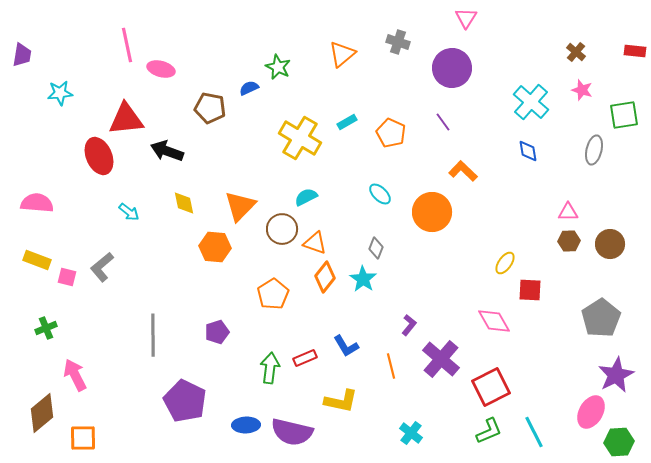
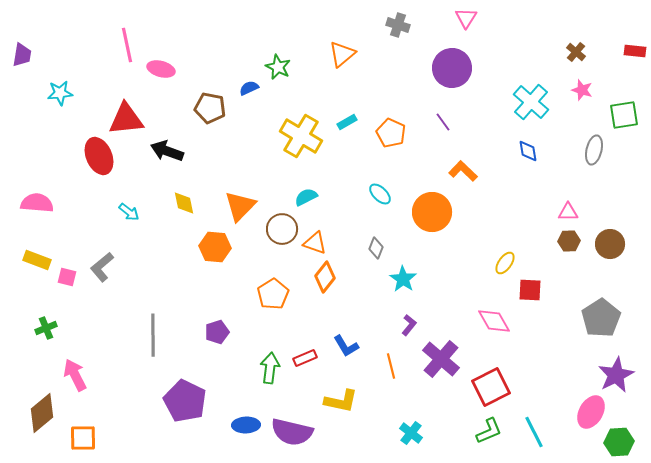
gray cross at (398, 42): moved 17 px up
yellow cross at (300, 138): moved 1 px right, 2 px up
cyan star at (363, 279): moved 40 px right
